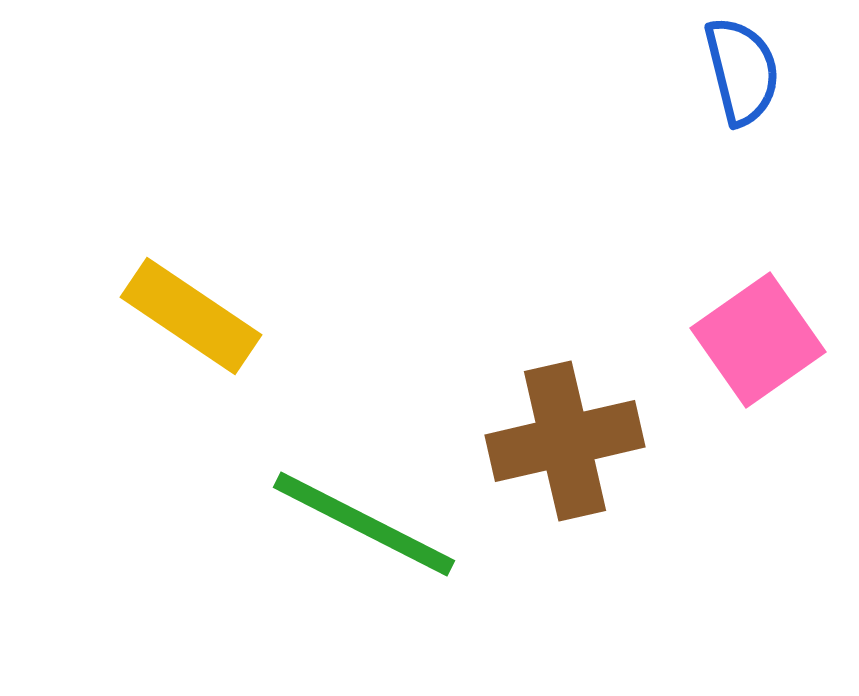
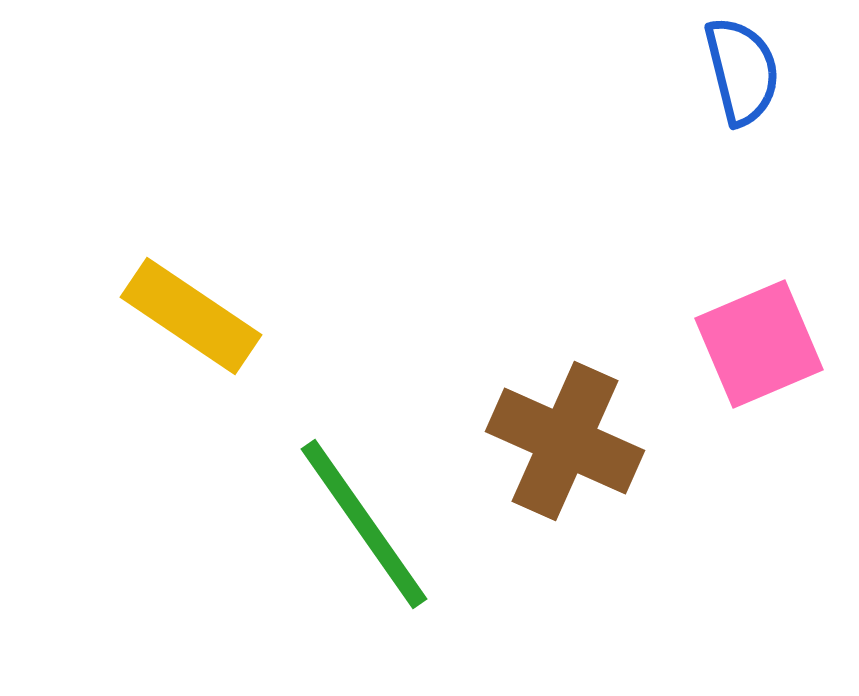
pink square: moved 1 px right, 4 px down; rotated 12 degrees clockwise
brown cross: rotated 37 degrees clockwise
green line: rotated 28 degrees clockwise
